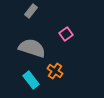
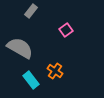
pink square: moved 4 px up
gray semicircle: moved 12 px left; rotated 12 degrees clockwise
